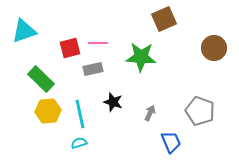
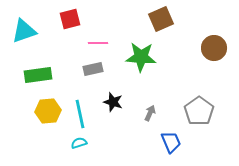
brown square: moved 3 px left
red square: moved 29 px up
green rectangle: moved 3 px left, 4 px up; rotated 52 degrees counterclockwise
gray pentagon: moved 1 px left; rotated 16 degrees clockwise
